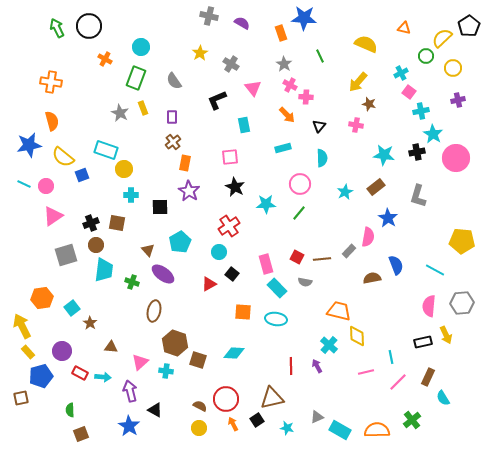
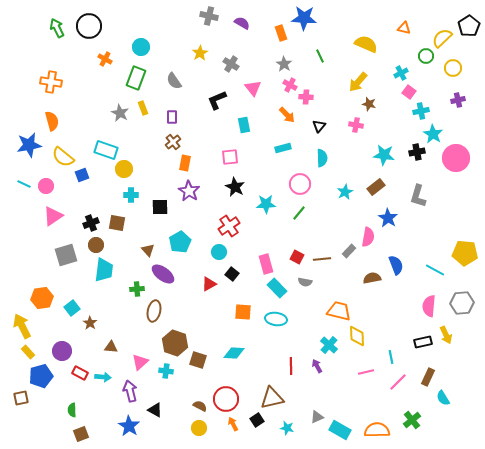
yellow pentagon at (462, 241): moved 3 px right, 12 px down
green cross at (132, 282): moved 5 px right, 7 px down; rotated 24 degrees counterclockwise
green semicircle at (70, 410): moved 2 px right
